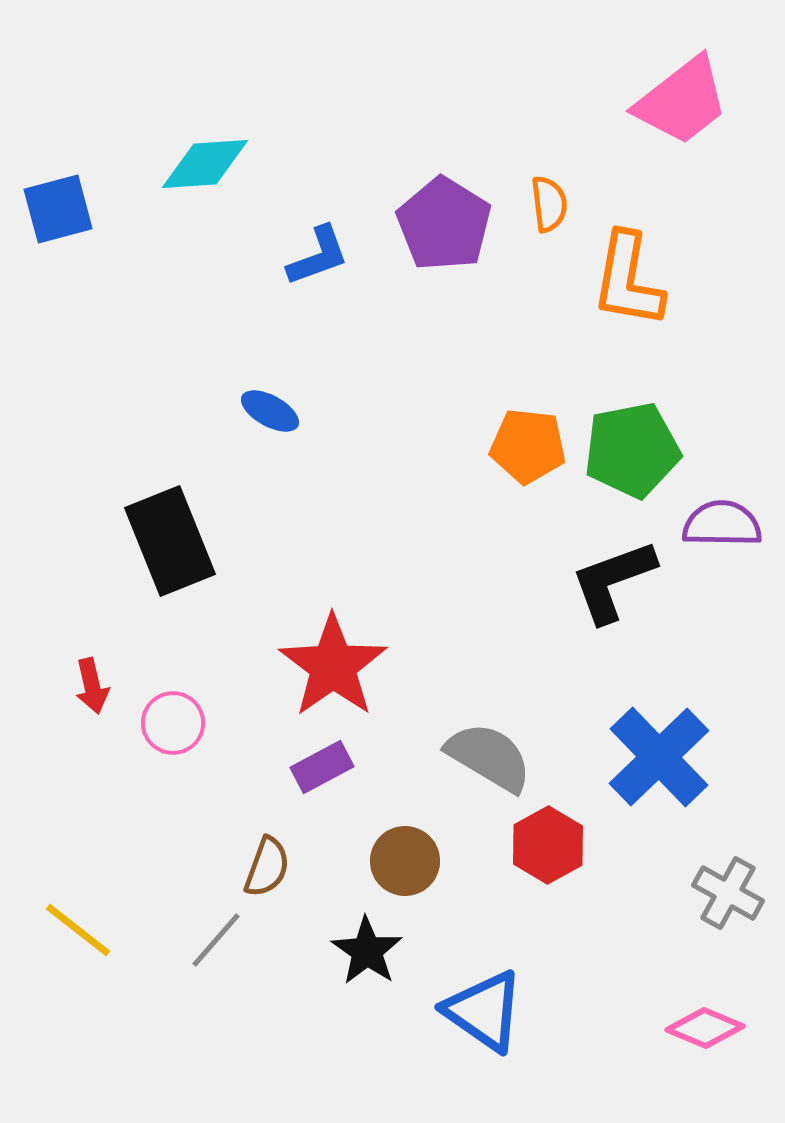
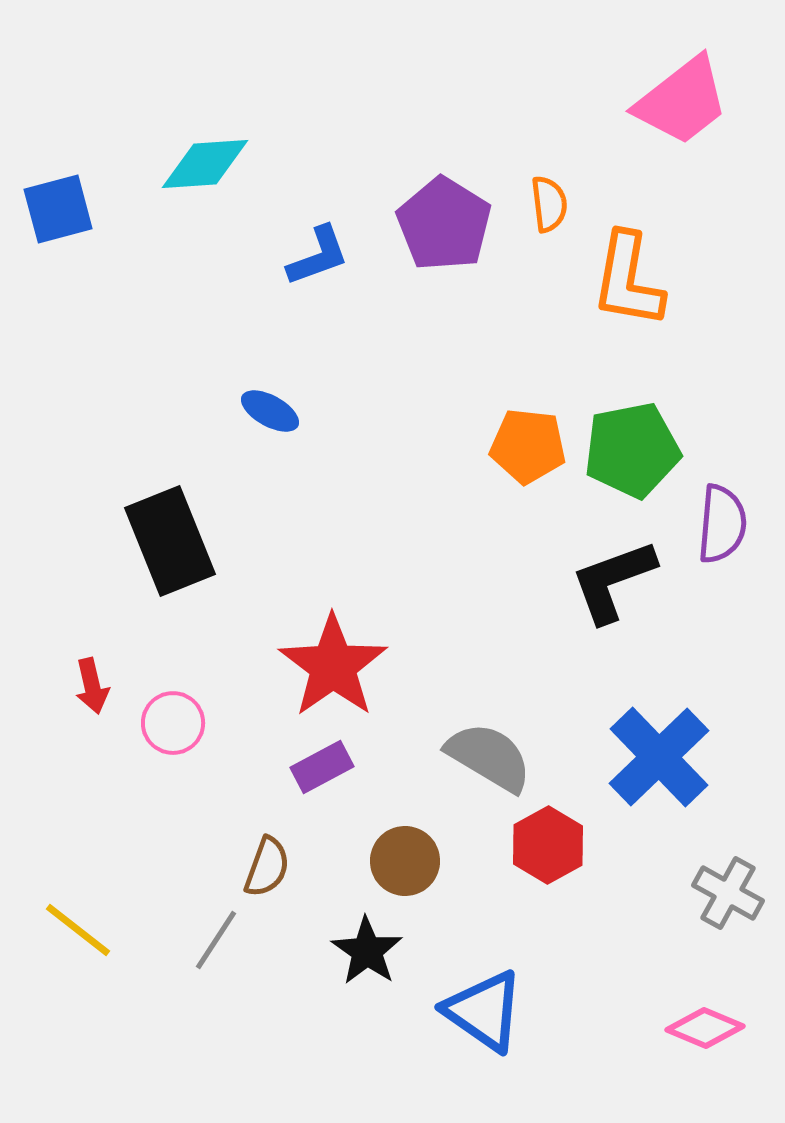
purple semicircle: rotated 94 degrees clockwise
gray line: rotated 8 degrees counterclockwise
